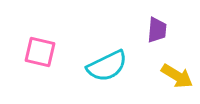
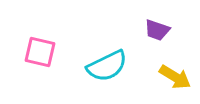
purple trapezoid: rotated 104 degrees clockwise
yellow arrow: moved 2 px left, 1 px down
